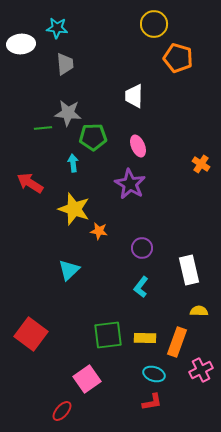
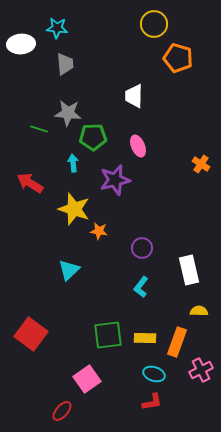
green line: moved 4 px left, 1 px down; rotated 24 degrees clockwise
purple star: moved 15 px left, 4 px up; rotated 28 degrees clockwise
